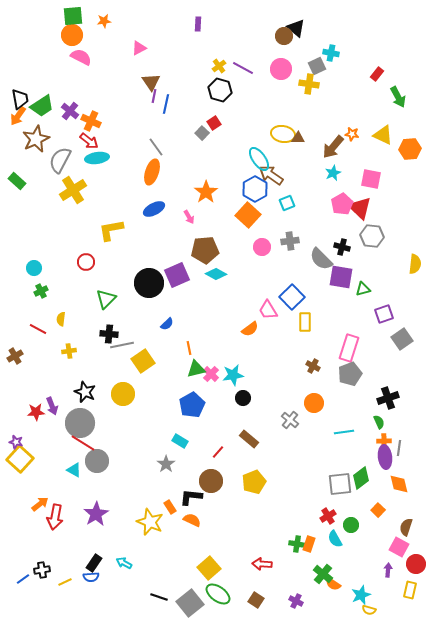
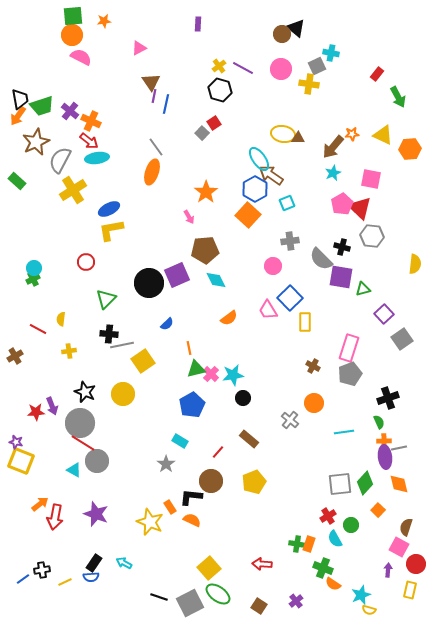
brown circle at (284, 36): moved 2 px left, 2 px up
green trapezoid at (42, 106): rotated 15 degrees clockwise
orange star at (352, 134): rotated 16 degrees counterclockwise
brown star at (36, 139): moved 3 px down
blue ellipse at (154, 209): moved 45 px left
pink circle at (262, 247): moved 11 px right, 19 px down
cyan diamond at (216, 274): moved 6 px down; rotated 35 degrees clockwise
green cross at (41, 291): moved 8 px left, 12 px up
blue square at (292, 297): moved 2 px left, 1 px down
purple square at (384, 314): rotated 24 degrees counterclockwise
orange semicircle at (250, 329): moved 21 px left, 11 px up
gray line at (399, 448): rotated 70 degrees clockwise
yellow square at (20, 459): moved 1 px right, 2 px down; rotated 20 degrees counterclockwise
green diamond at (361, 478): moved 4 px right, 5 px down; rotated 10 degrees counterclockwise
purple star at (96, 514): rotated 20 degrees counterclockwise
green cross at (323, 574): moved 6 px up; rotated 18 degrees counterclockwise
brown square at (256, 600): moved 3 px right, 6 px down
purple cross at (296, 601): rotated 24 degrees clockwise
gray square at (190, 603): rotated 12 degrees clockwise
